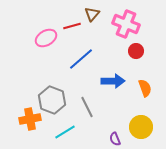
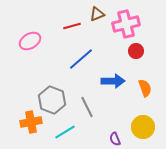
brown triangle: moved 5 px right; rotated 28 degrees clockwise
pink cross: rotated 36 degrees counterclockwise
pink ellipse: moved 16 px left, 3 px down
orange cross: moved 1 px right, 3 px down
yellow circle: moved 2 px right
